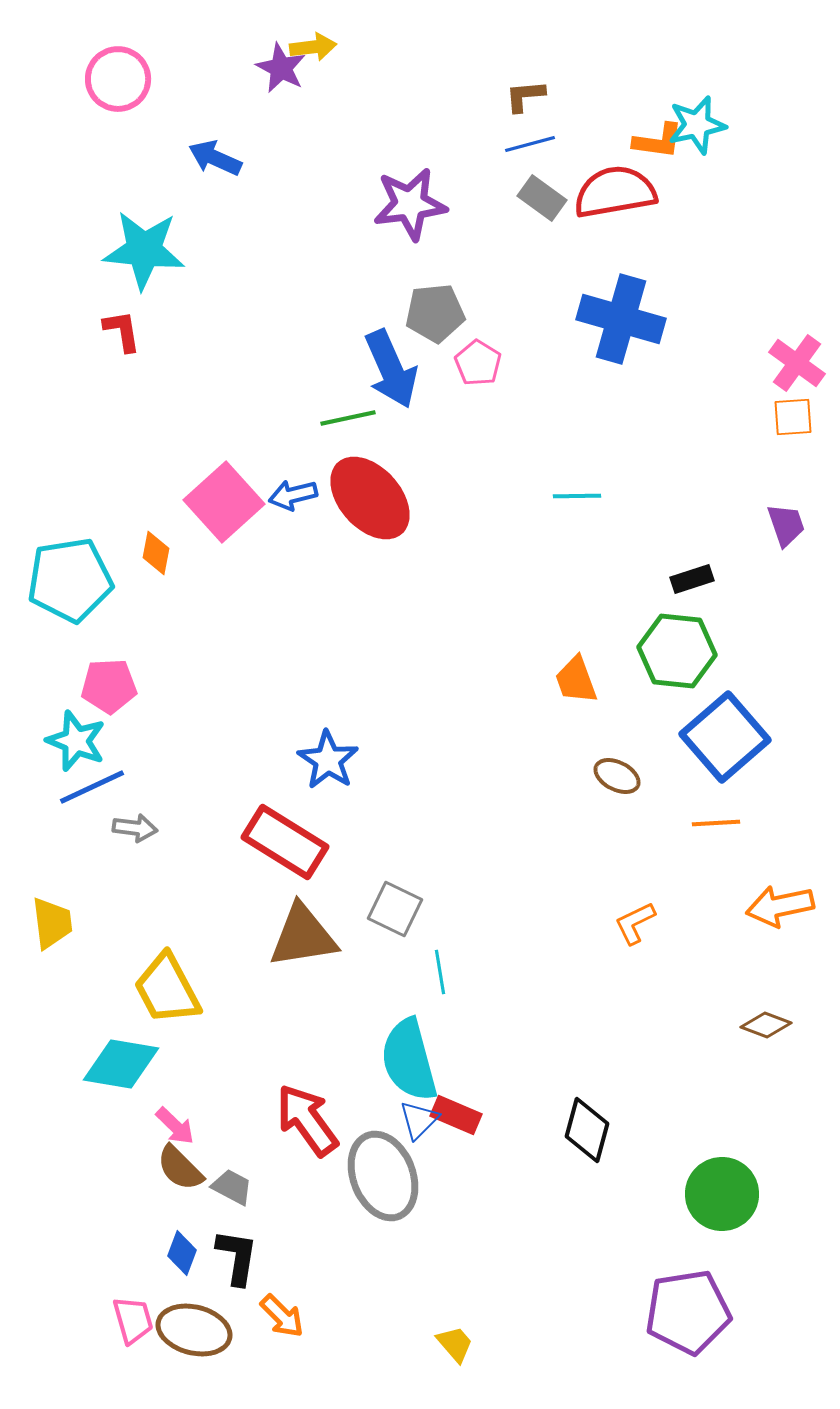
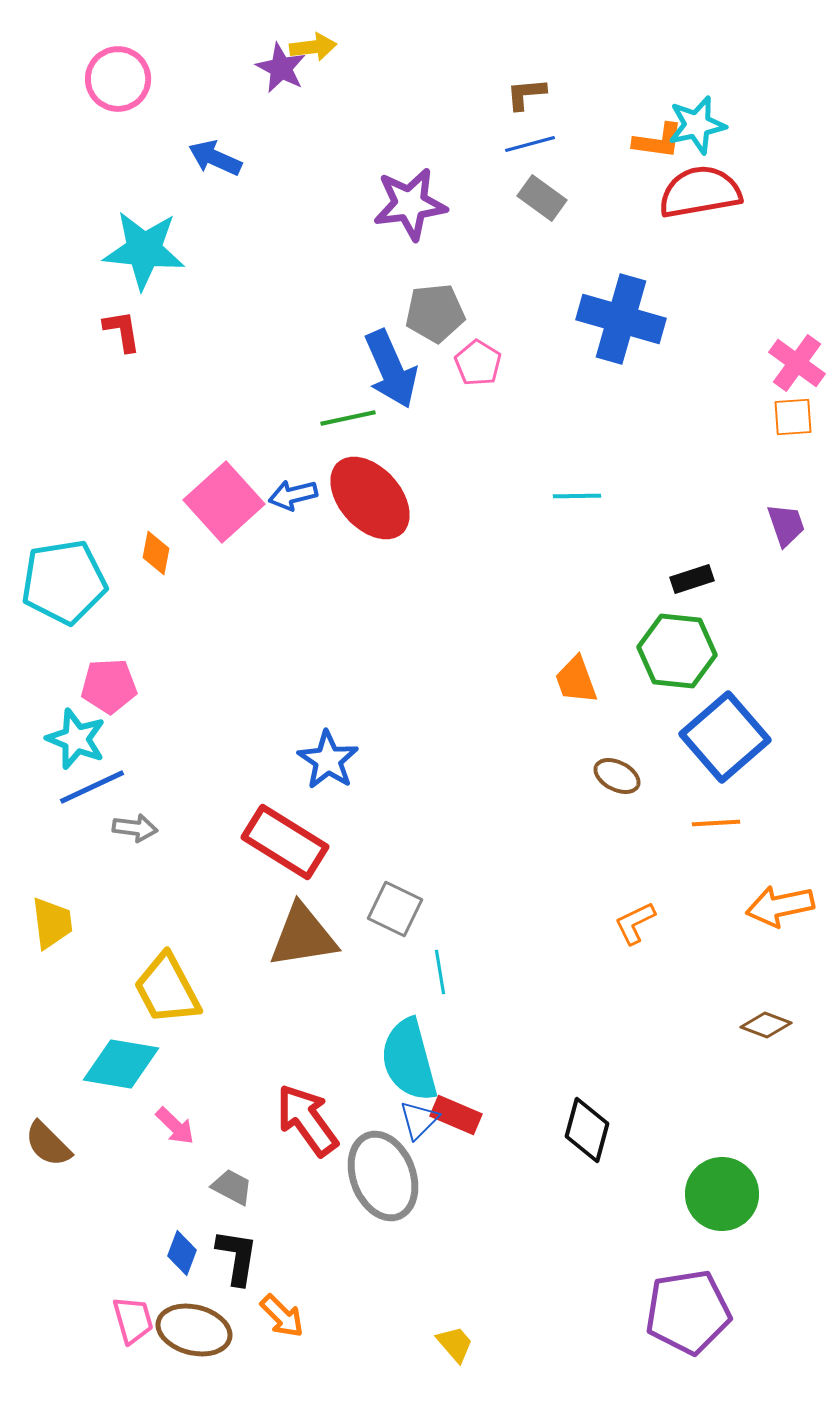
brown L-shape at (525, 96): moved 1 px right, 2 px up
red semicircle at (615, 192): moved 85 px right
cyan pentagon at (70, 580): moved 6 px left, 2 px down
cyan star at (76, 741): moved 2 px up
brown semicircle at (180, 1168): moved 132 px left, 24 px up
